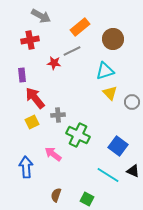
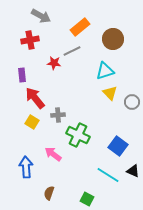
yellow square: rotated 32 degrees counterclockwise
brown semicircle: moved 7 px left, 2 px up
